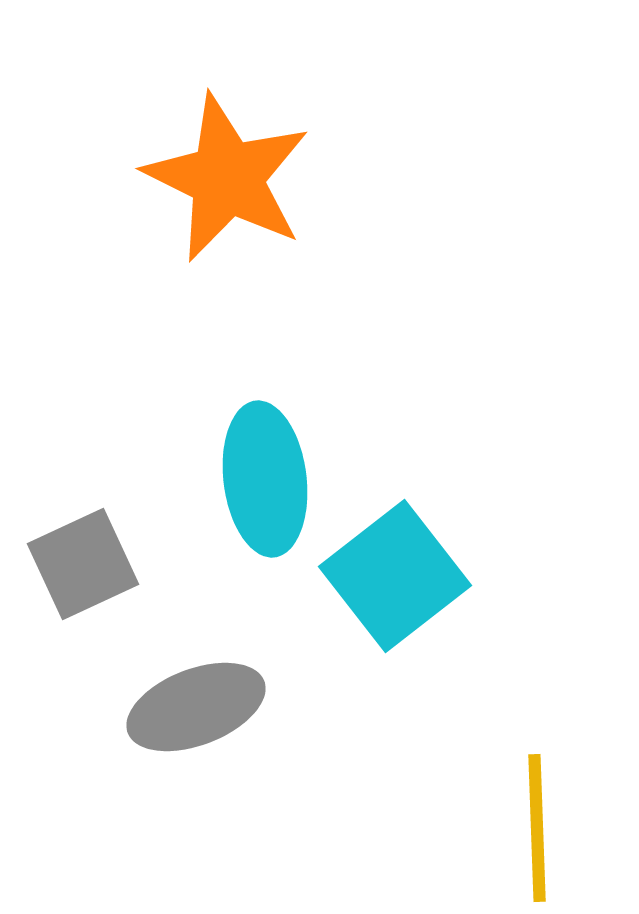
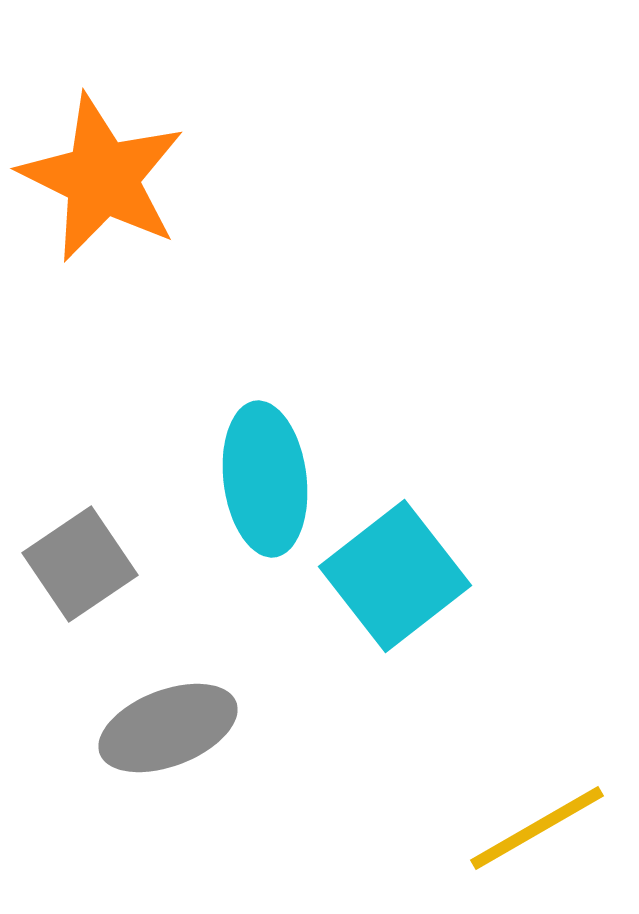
orange star: moved 125 px left
gray square: moved 3 px left; rotated 9 degrees counterclockwise
gray ellipse: moved 28 px left, 21 px down
yellow line: rotated 62 degrees clockwise
